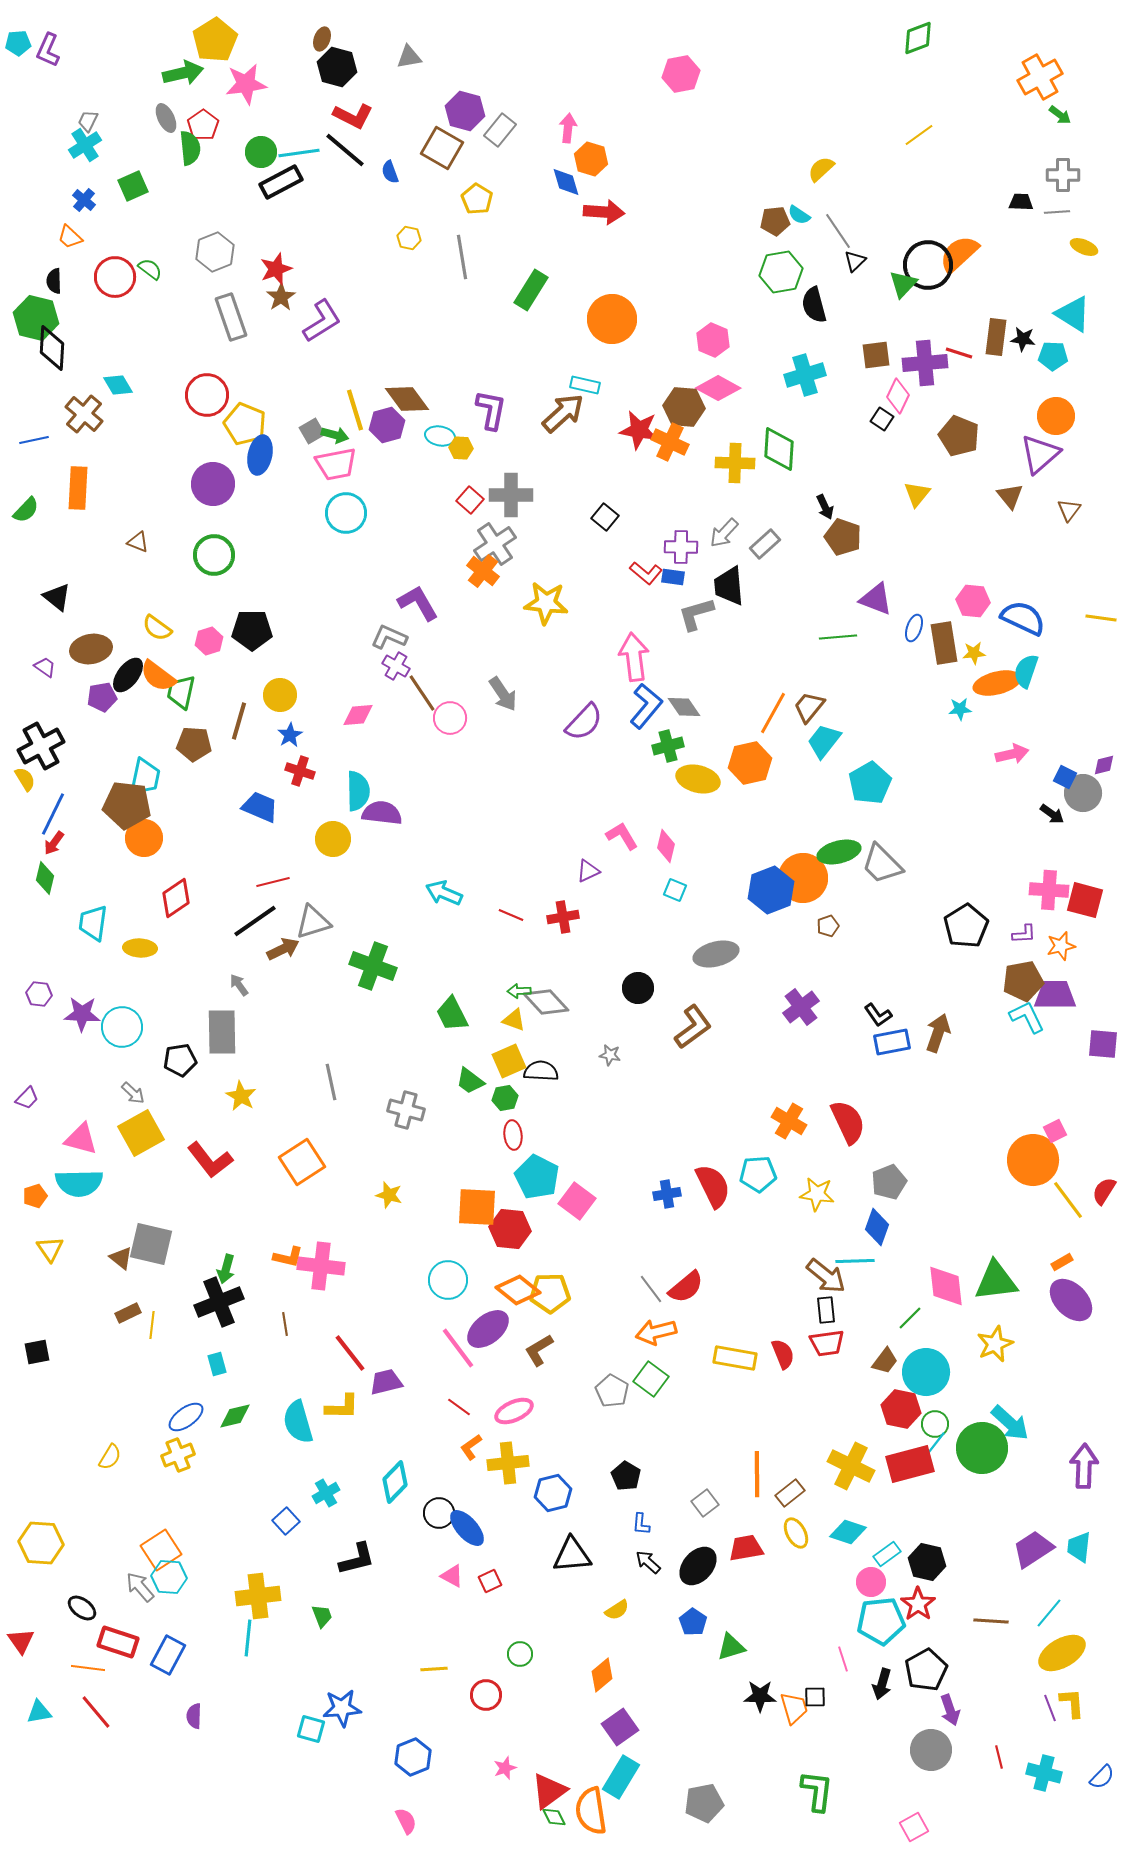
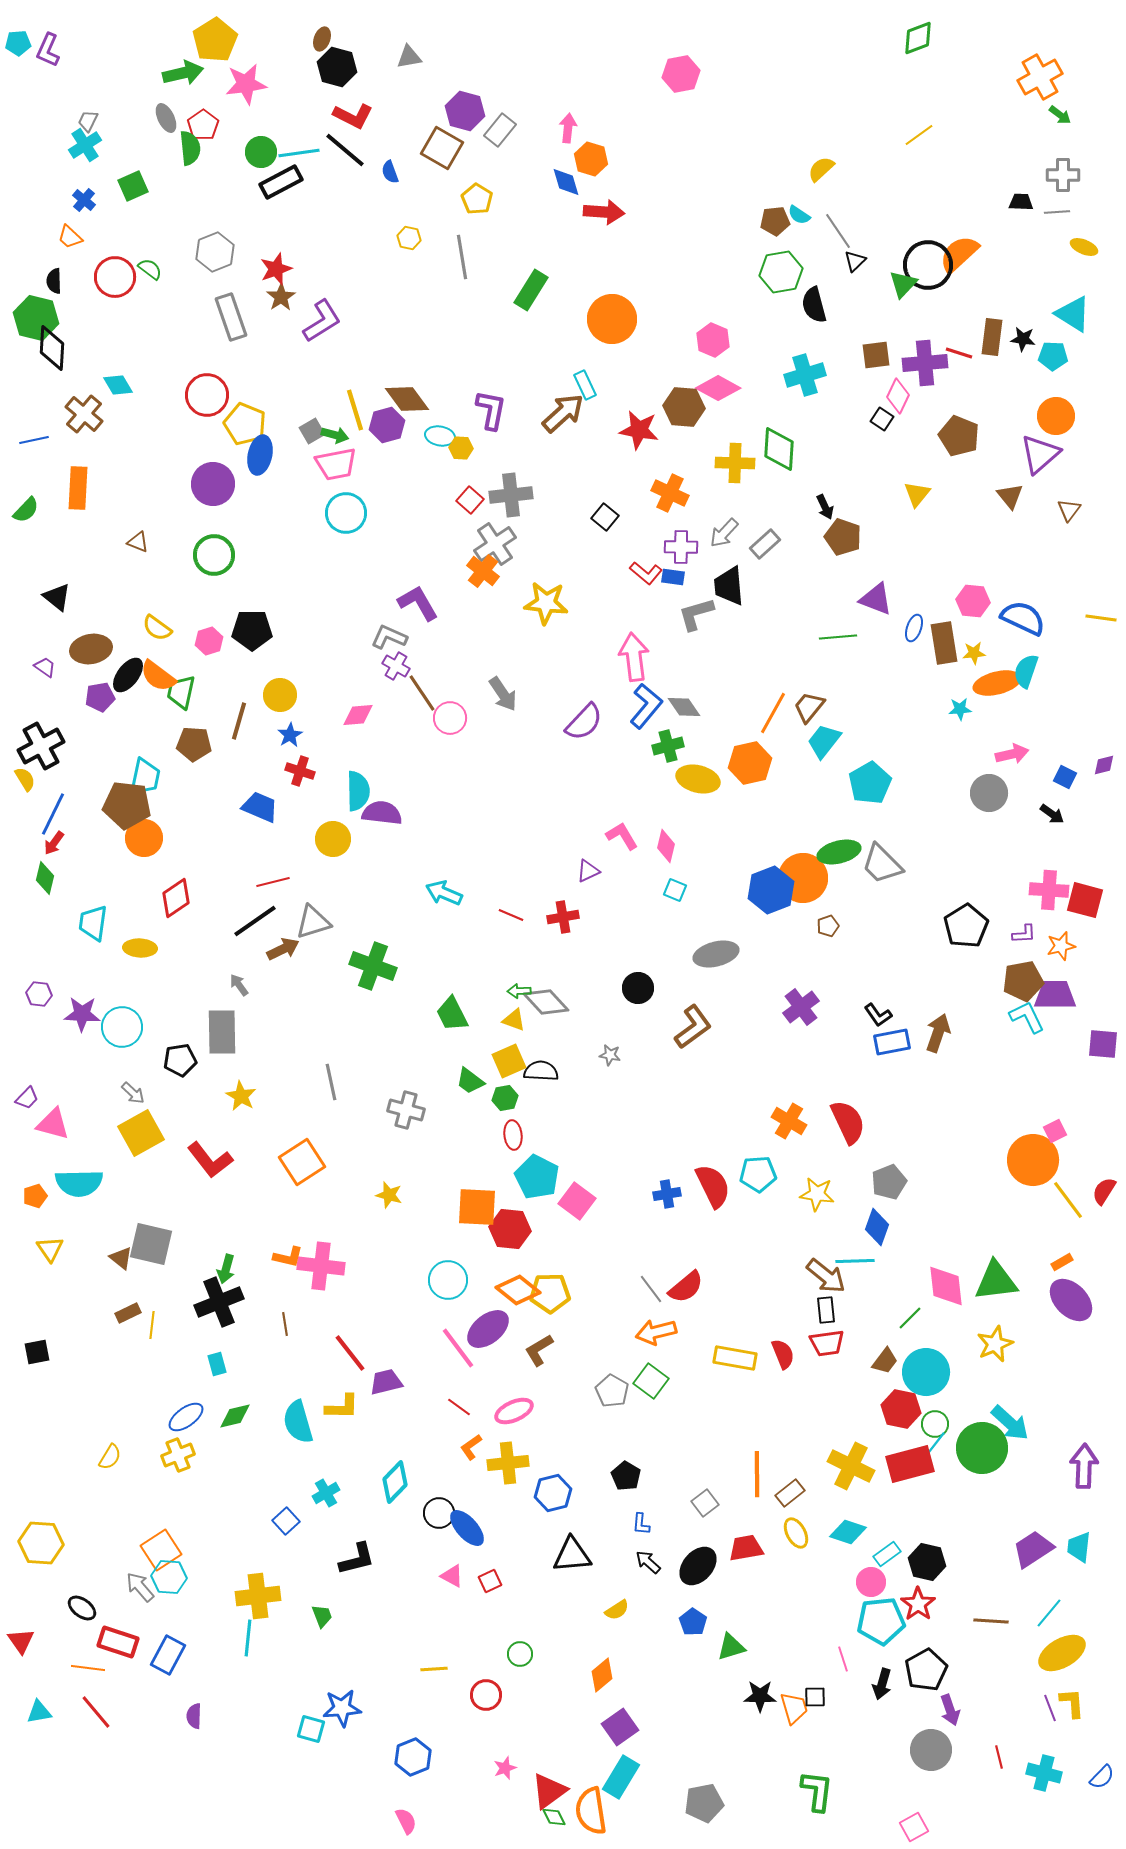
brown rectangle at (996, 337): moved 4 px left
cyan rectangle at (585, 385): rotated 52 degrees clockwise
orange cross at (670, 442): moved 51 px down
gray cross at (511, 495): rotated 6 degrees counterclockwise
purple pentagon at (102, 697): moved 2 px left
gray circle at (1083, 793): moved 94 px left
pink triangle at (81, 1139): moved 28 px left, 15 px up
green square at (651, 1379): moved 2 px down
